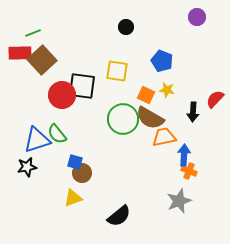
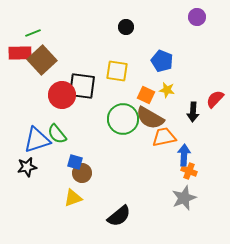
gray star: moved 5 px right, 3 px up
